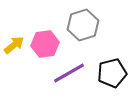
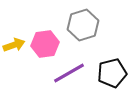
yellow arrow: rotated 20 degrees clockwise
